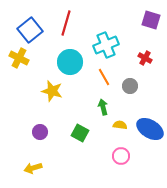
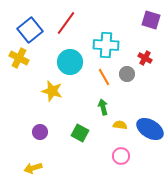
red line: rotated 20 degrees clockwise
cyan cross: rotated 25 degrees clockwise
gray circle: moved 3 px left, 12 px up
